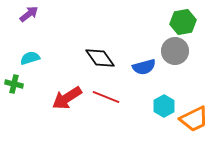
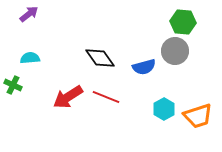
green hexagon: rotated 15 degrees clockwise
cyan semicircle: rotated 12 degrees clockwise
green cross: moved 1 px left, 1 px down; rotated 12 degrees clockwise
red arrow: moved 1 px right, 1 px up
cyan hexagon: moved 3 px down
orange trapezoid: moved 4 px right, 3 px up; rotated 8 degrees clockwise
